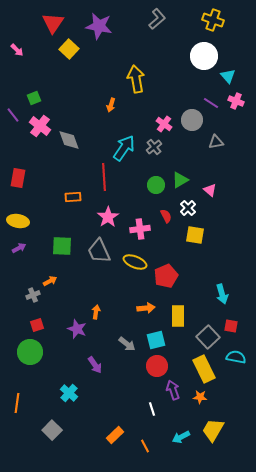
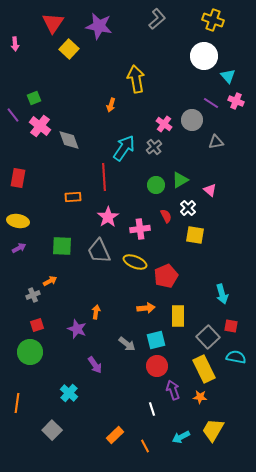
pink arrow at (17, 50): moved 2 px left, 6 px up; rotated 40 degrees clockwise
